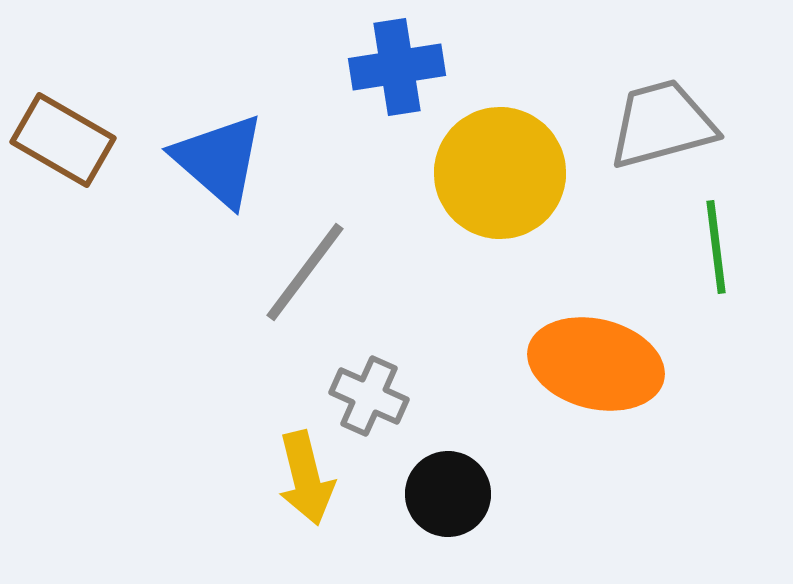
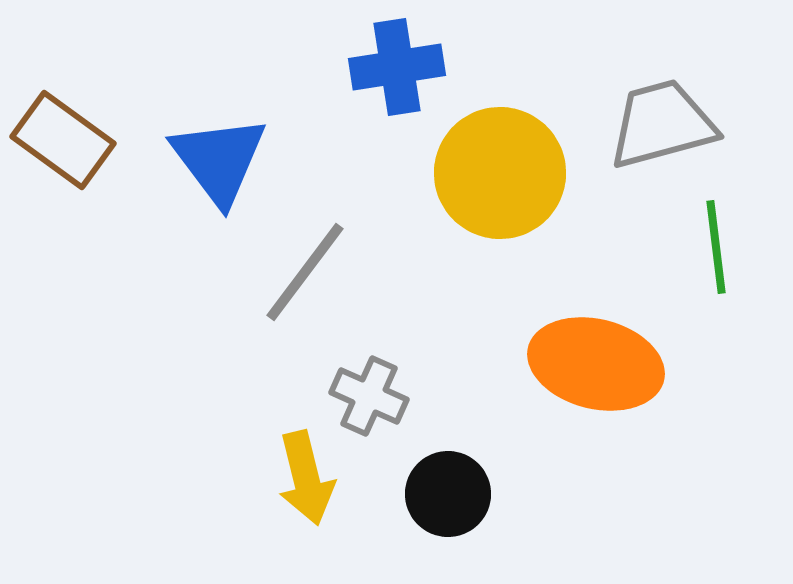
brown rectangle: rotated 6 degrees clockwise
blue triangle: rotated 12 degrees clockwise
